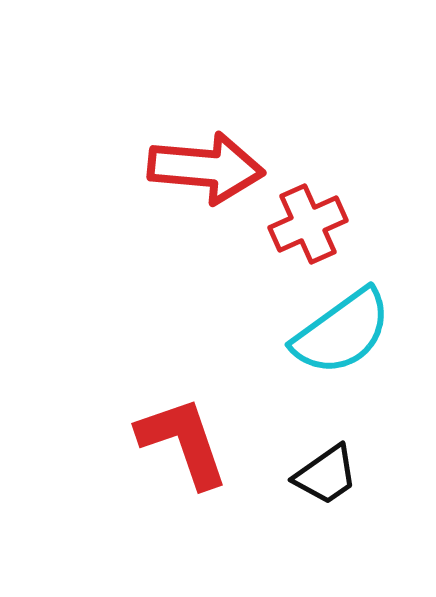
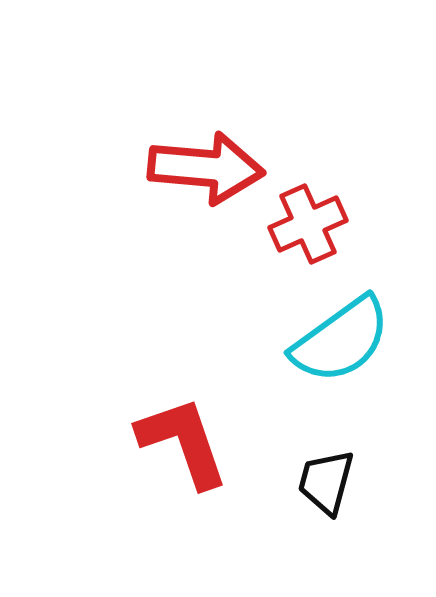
cyan semicircle: moved 1 px left, 8 px down
black trapezoid: moved 7 px down; rotated 140 degrees clockwise
